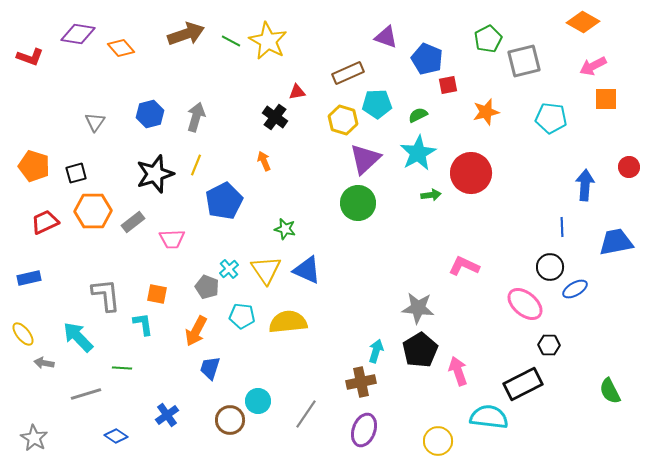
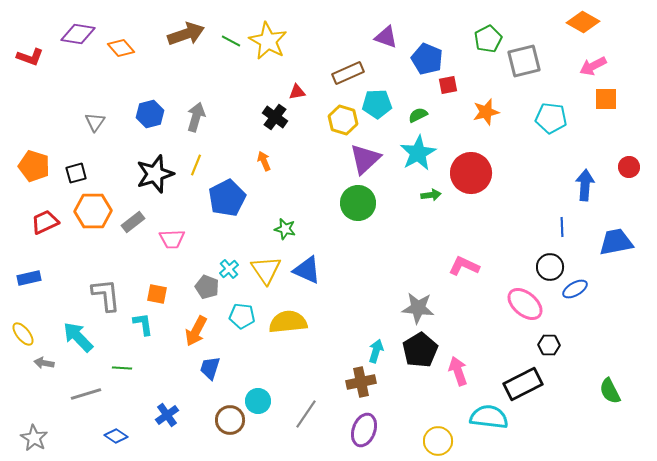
blue pentagon at (224, 201): moved 3 px right, 3 px up
